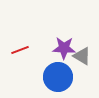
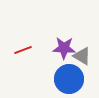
red line: moved 3 px right
blue circle: moved 11 px right, 2 px down
